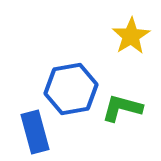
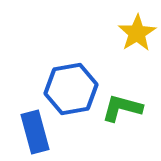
yellow star: moved 6 px right, 3 px up
